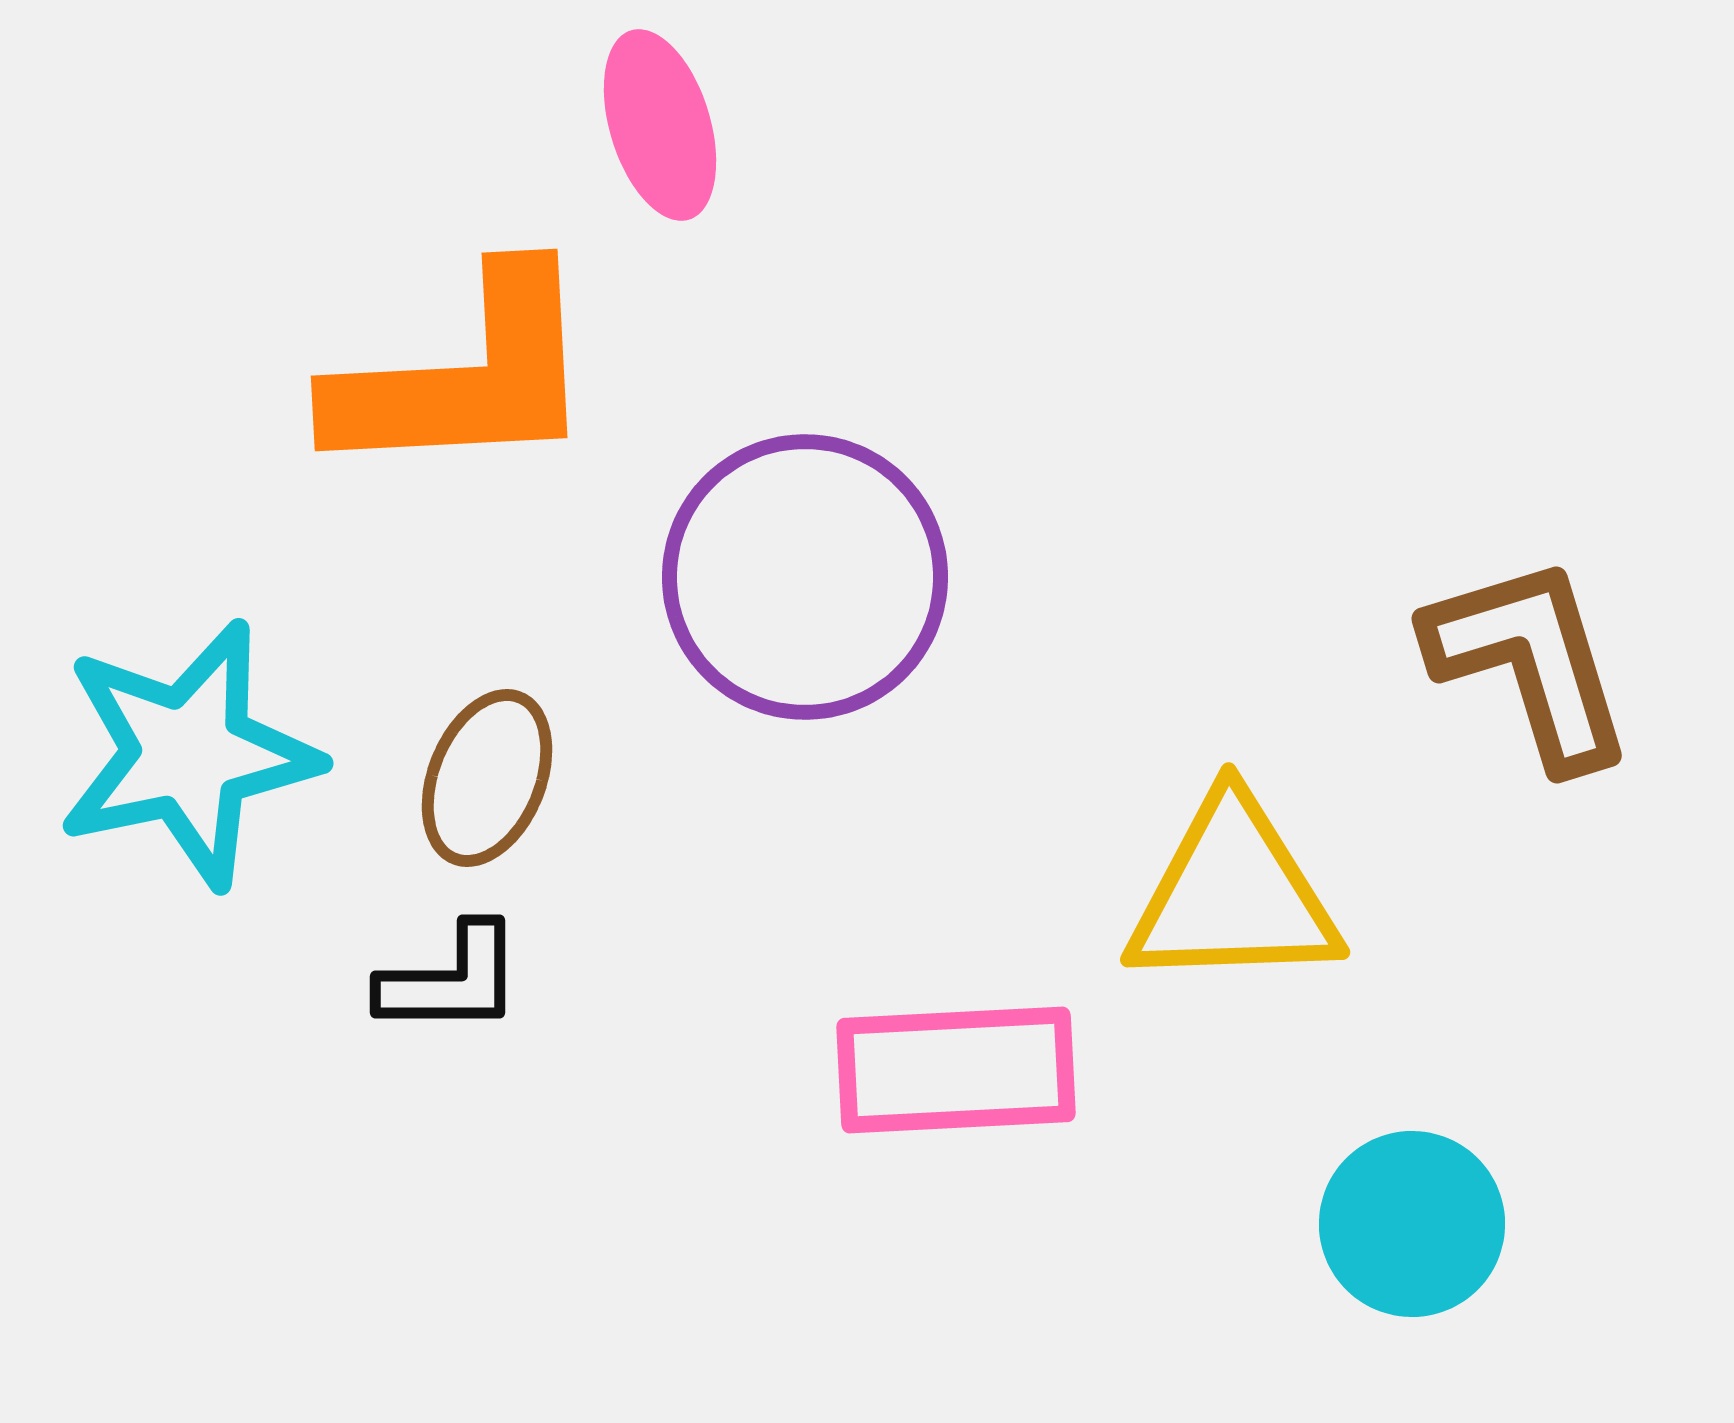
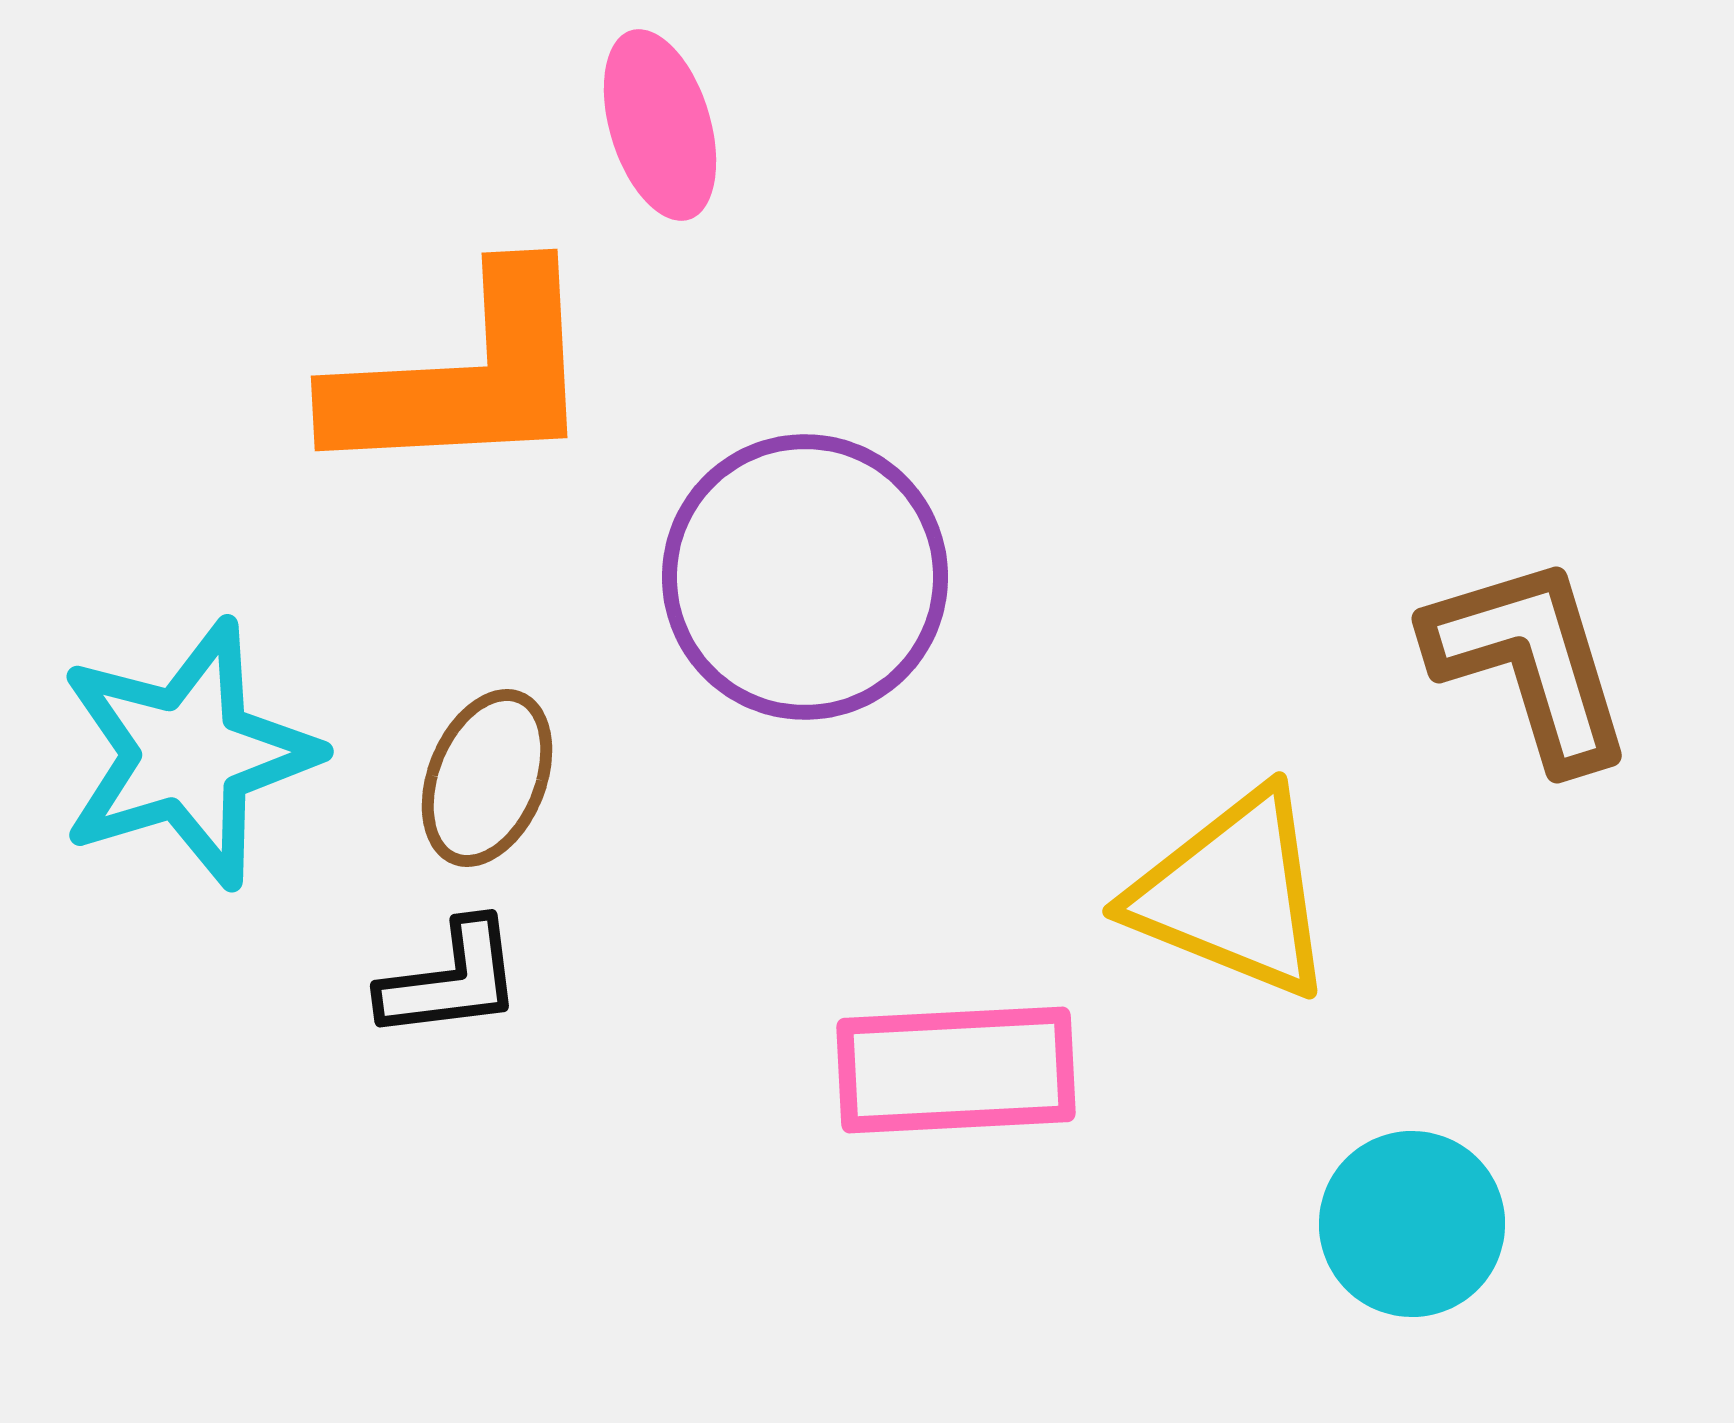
cyan star: rotated 5 degrees counterclockwise
yellow triangle: rotated 24 degrees clockwise
black L-shape: rotated 7 degrees counterclockwise
